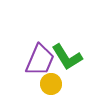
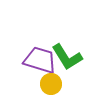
purple trapezoid: rotated 96 degrees counterclockwise
